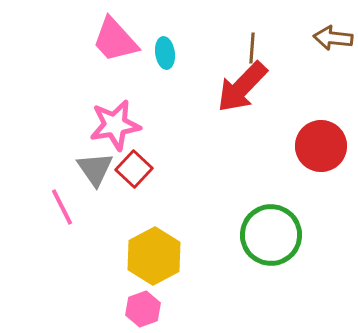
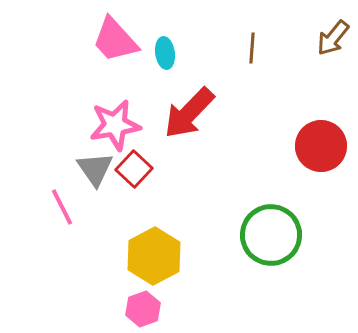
brown arrow: rotated 57 degrees counterclockwise
red arrow: moved 53 px left, 26 px down
